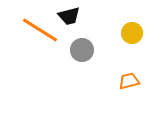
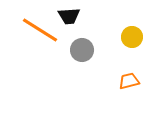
black trapezoid: rotated 10 degrees clockwise
yellow circle: moved 4 px down
